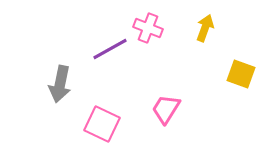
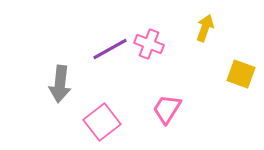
pink cross: moved 1 px right, 16 px down
gray arrow: rotated 6 degrees counterclockwise
pink trapezoid: moved 1 px right
pink square: moved 2 px up; rotated 27 degrees clockwise
